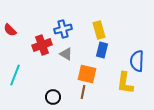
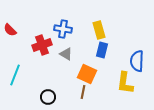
blue cross: rotated 24 degrees clockwise
orange square: rotated 12 degrees clockwise
black circle: moved 5 px left
